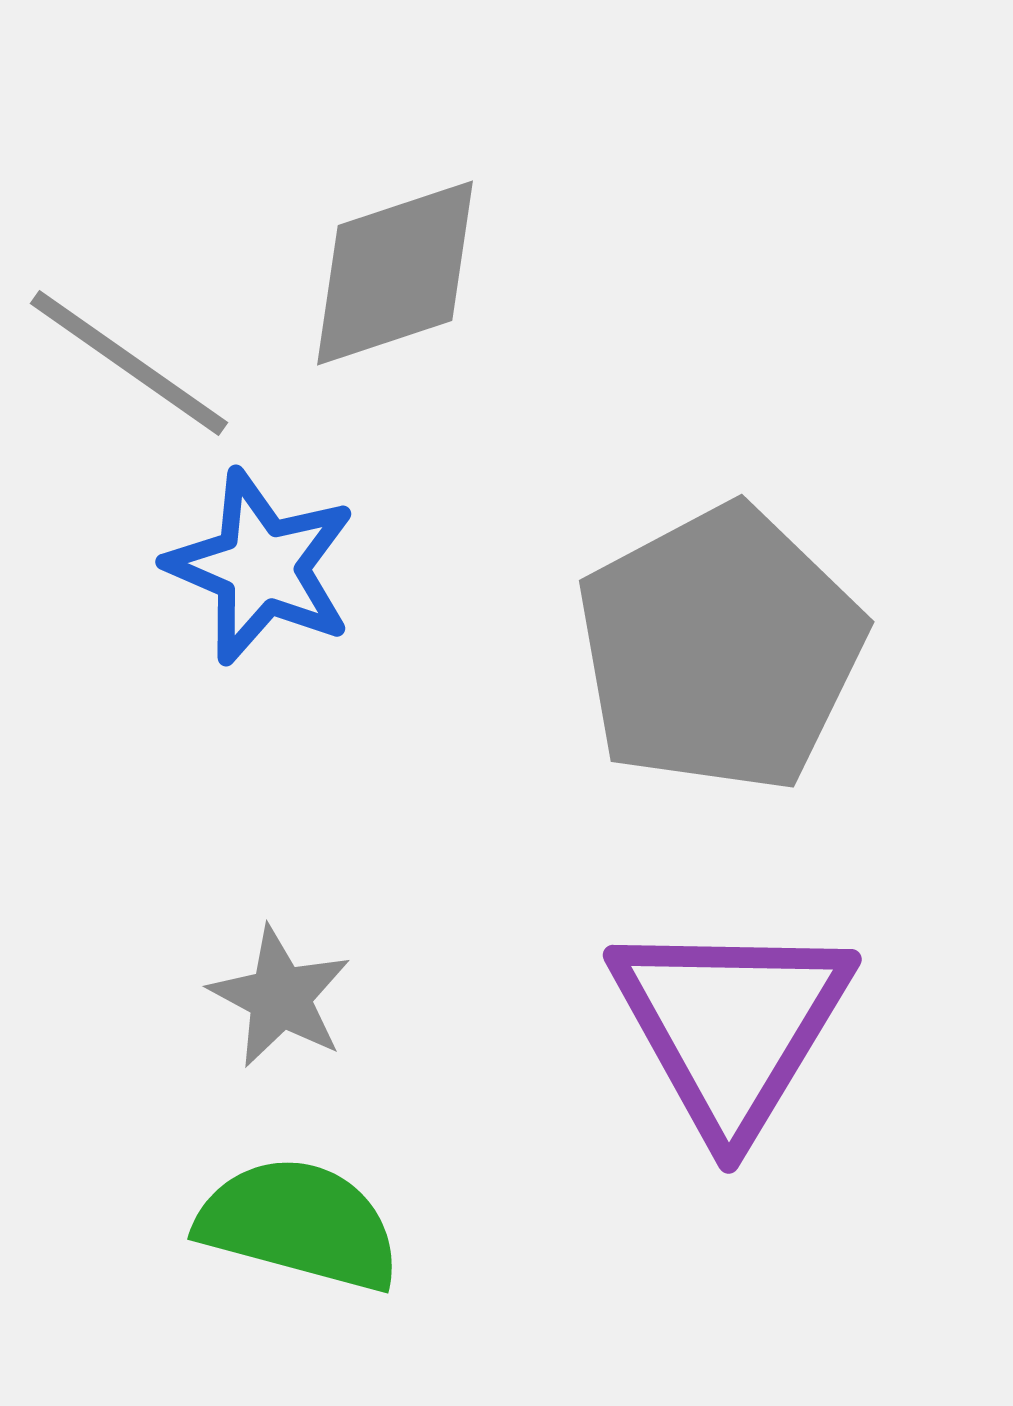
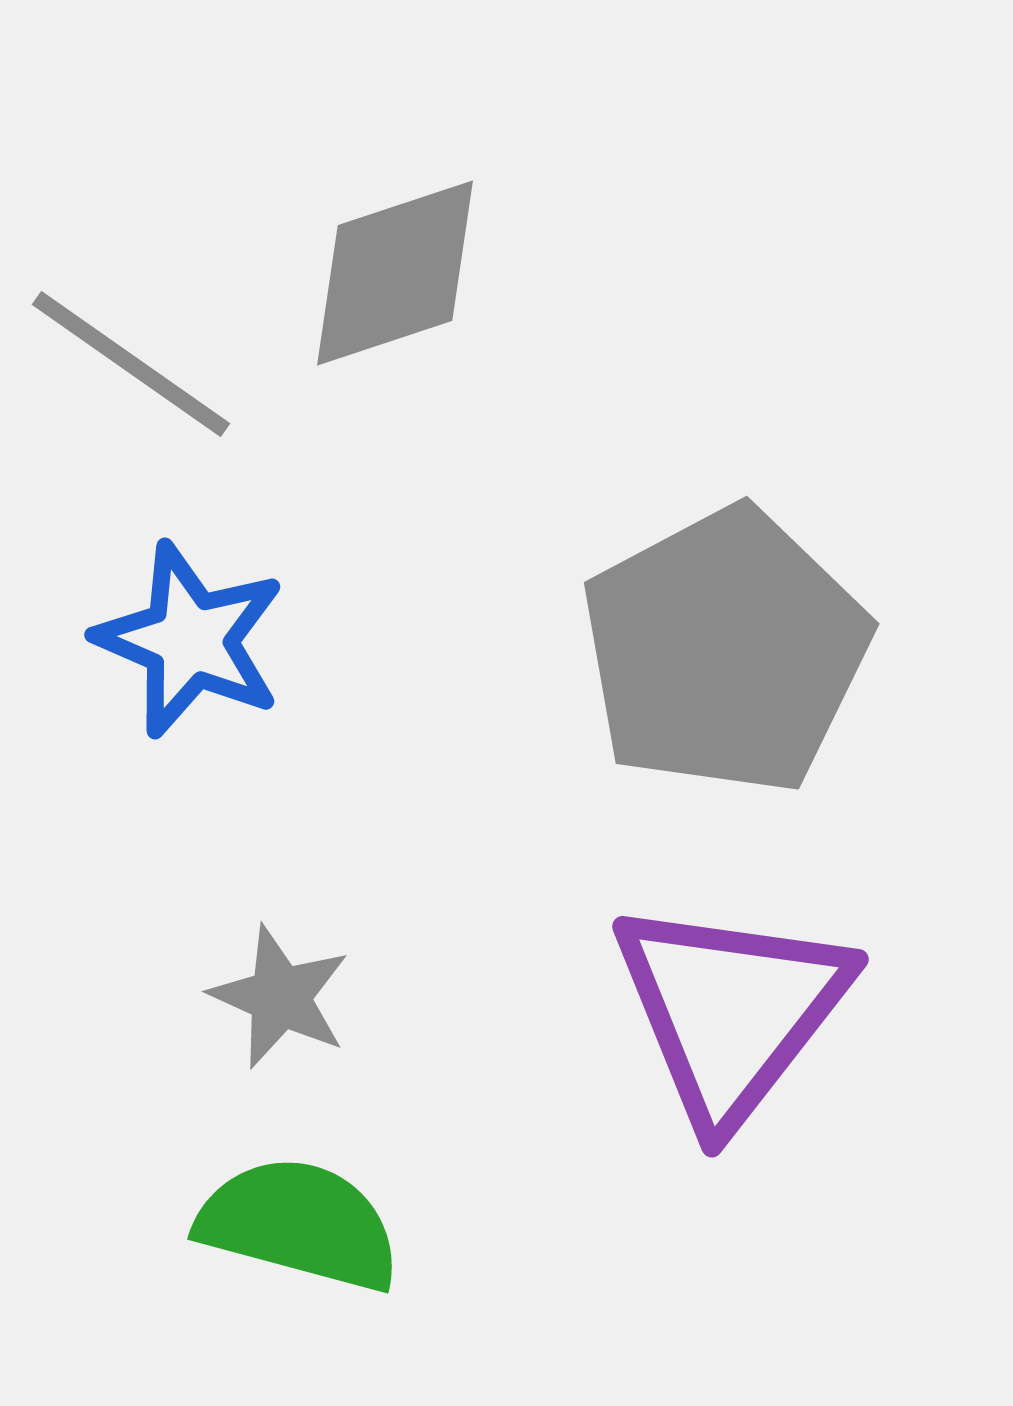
gray line: moved 2 px right, 1 px down
blue star: moved 71 px left, 73 px down
gray pentagon: moved 5 px right, 2 px down
gray star: rotated 4 degrees counterclockwise
purple triangle: moved 15 px up; rotated 7 degrees clockwise
